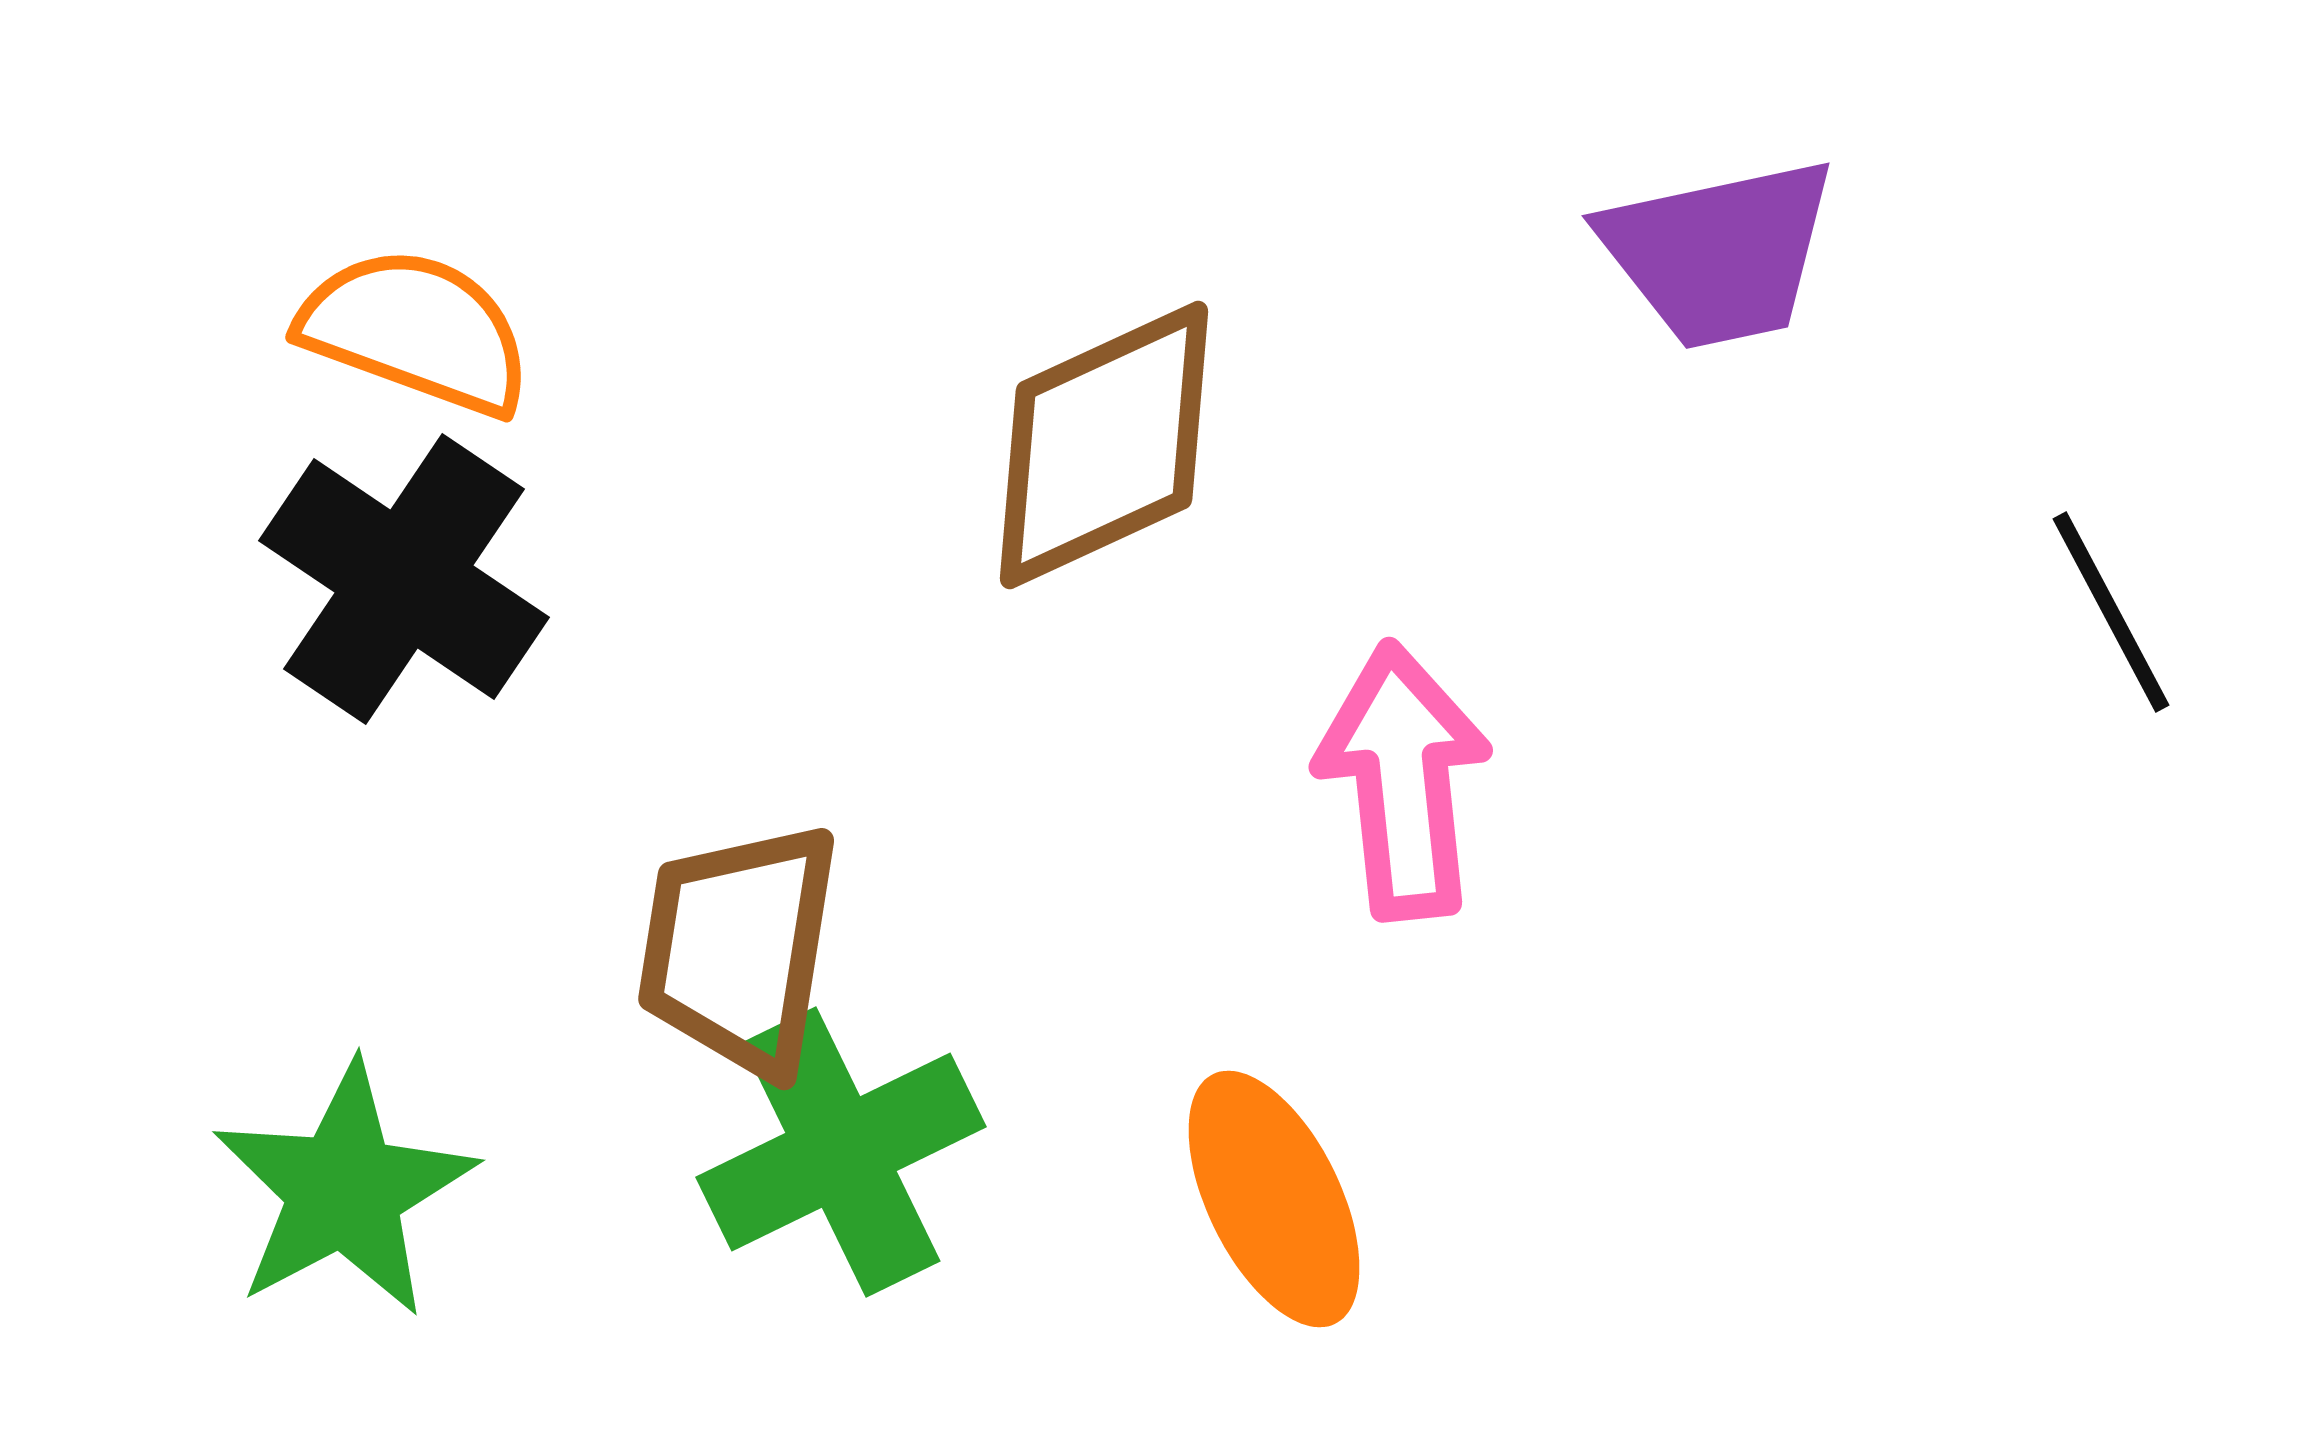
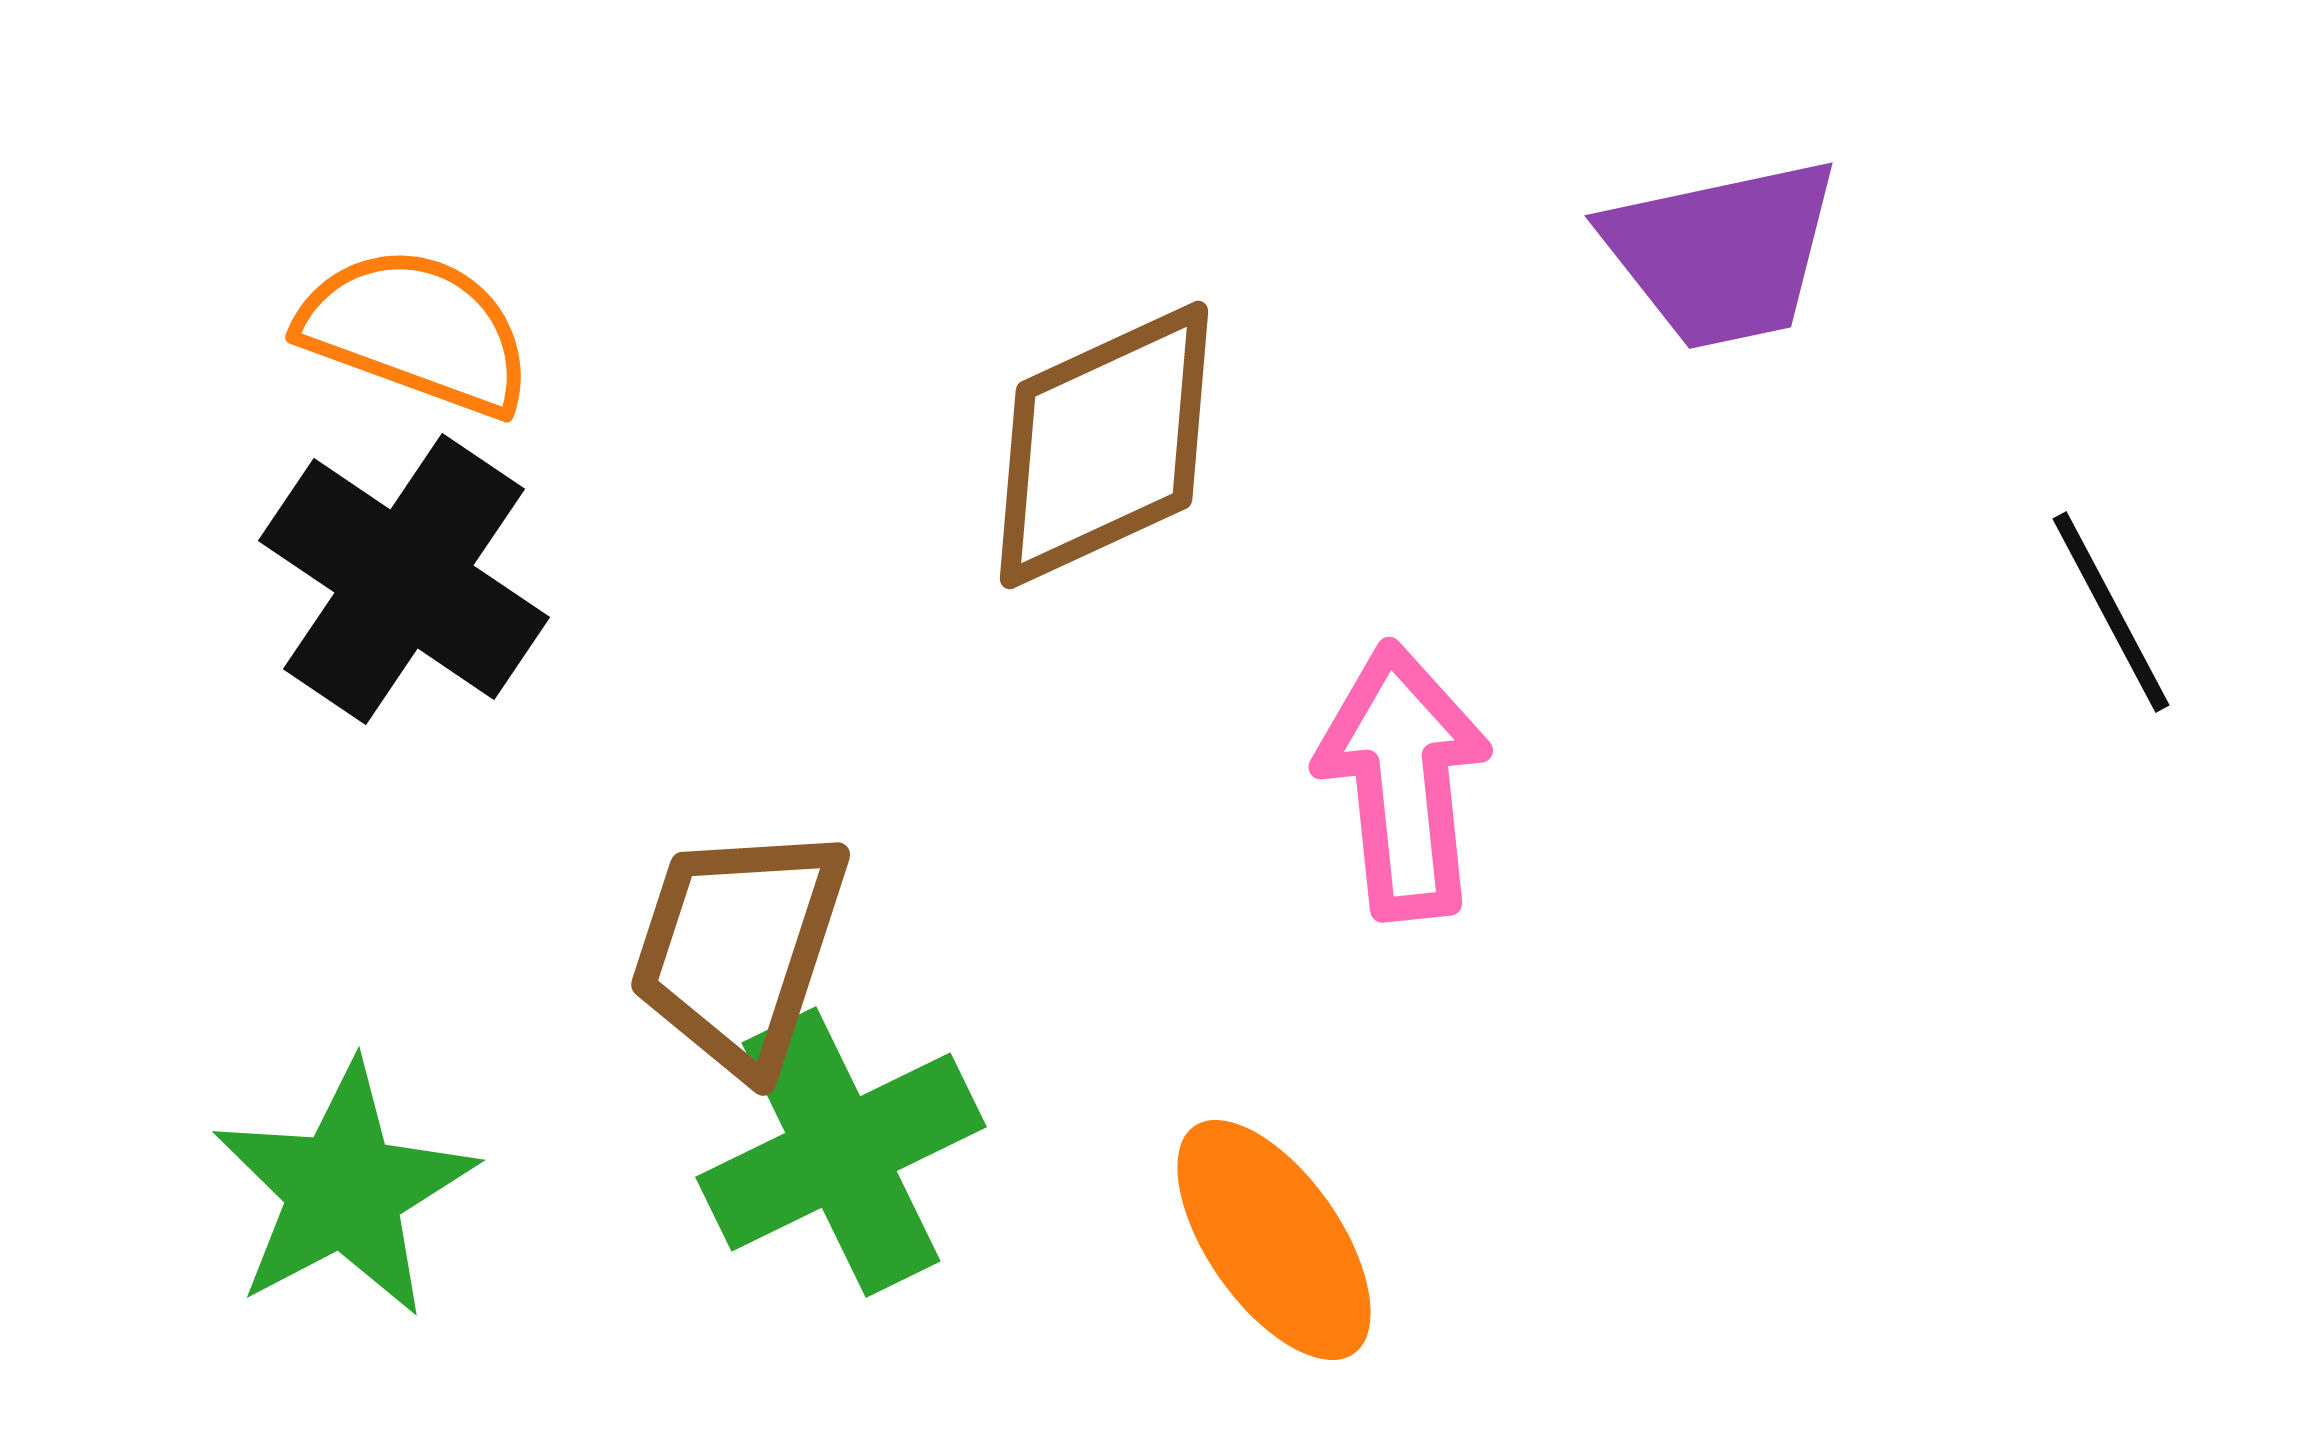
purple trapezoid: moved 3 px right
brown trapezoid: rotated 9 degrees clockwise
orange ellipse: moved 41 px down; rotated 9 degrees counterclockwise
